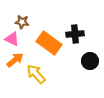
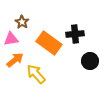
brown star: rotated 24 degrees clockwise
pink triangle: moved 1 px left; rotated 35 degrees counterclockwise
